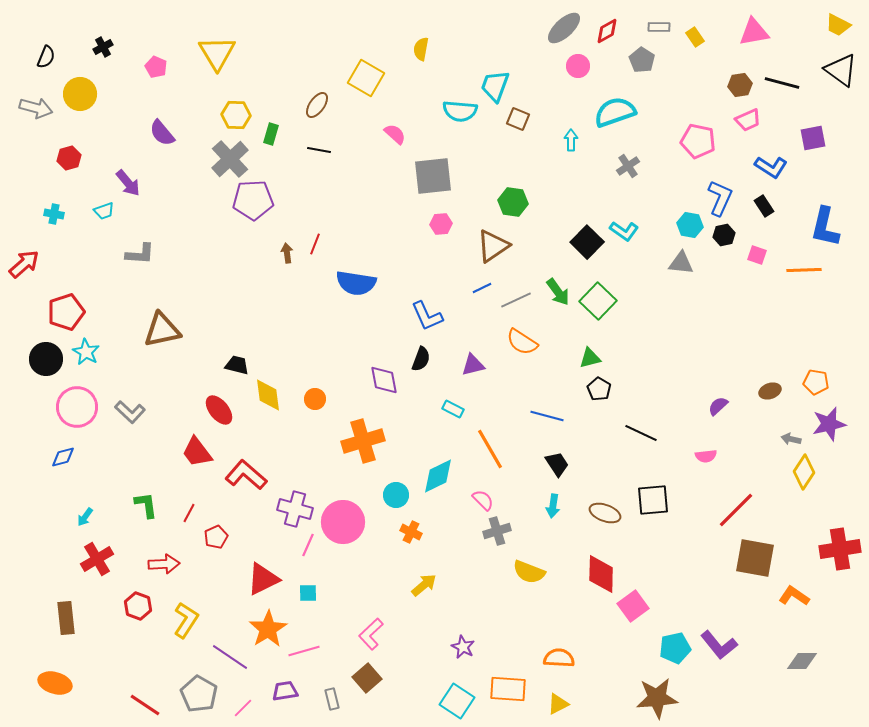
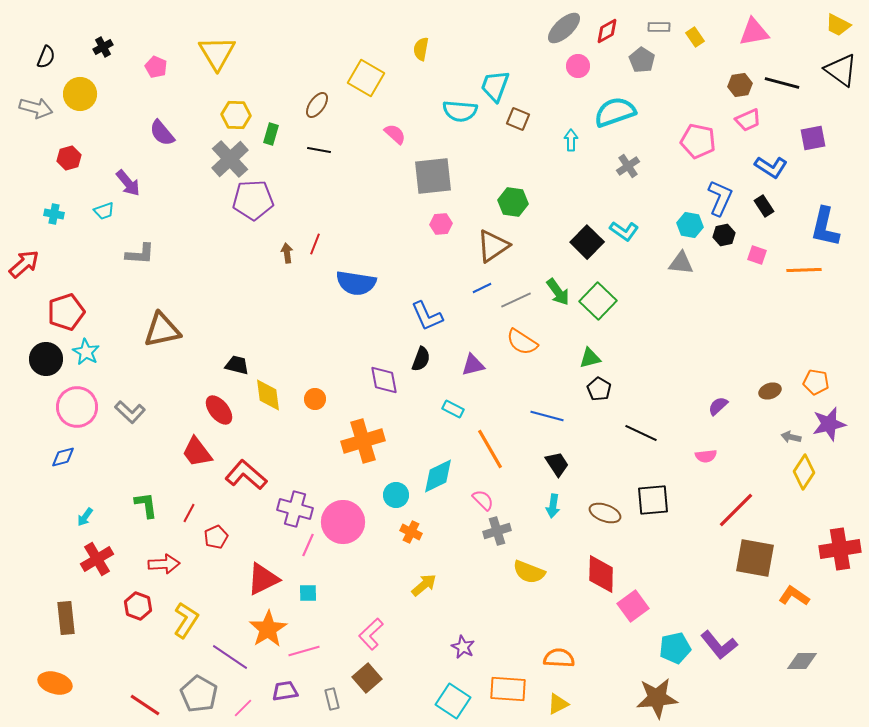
gray arrow at (791, 439): moved 2 px up
cyan square at (457, 701): moved 4 px left
